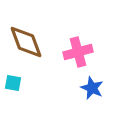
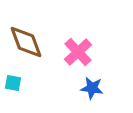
pink cross: rotated 28 degrees counterclockwise
blue star: rotated 15 degrees counterclockwise
